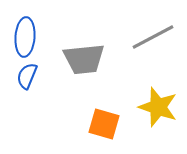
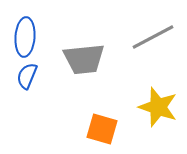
orange square: moved 2 px left, 5 px down
